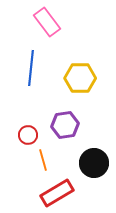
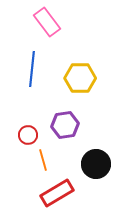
blue line: moved 1 px right, 1 px down
black circle: moved 2 px right, 1 px down
